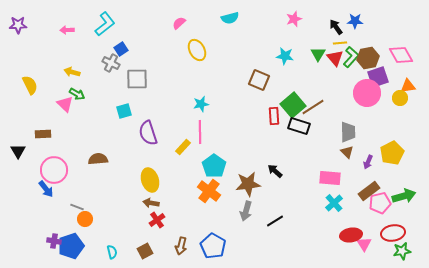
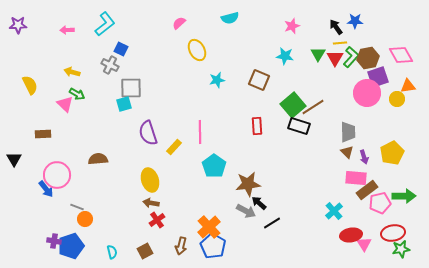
pink star at (294, 19): moved 2 px left, 7 px down
blue square at (121, 49): rotated 32 degrees counterclockwise
red triangle at (335, 58): rotated 12 degrees clockwise
gray cross at (111, 63): moved 1 px left, 2 px down
gray square at (137, 79): moved 6 px left, 9 px down
yellow circle at (400, 98): moved 3 px left, 1 px down
cyan star at (201, 104): moved 16 px right, 24 px up
cyan square at (124, 111): moved 7 px up
red rectangle at (274, 116): moved 17 px left, 10 px down
yellow rectangle at (183, 147): moved 9 px left
black triangle at (18, 151): moved 4 px left, 8 px down
purple arrow at (368, 162): moved 4 px left, 5 px up; rotated 40 degrees counterclockwise
pink circle at (54, 170): moved 3 px right, 5 px down
black arrow at (275, 171): moved 16 px left, 32 px down
pink rectangle at (330, 178): moved 26 px right
orange cross at (209, 191): moved 36 px down; rotated 10 degrees clockwise
brown rectangle at (369, 191): moved 2 px left, 1 px up
green arrow at (404, 196): rotated 15 degrees clockwise
cyan cross at (334, 203): moved 8 px down
gray arrow at (246, 211): rotated 78 degrees counterclockwise
black line at (275, 221): moved 3 px left, 2 px down
green star at (402, 251): moved 1 px left, 2 px up
